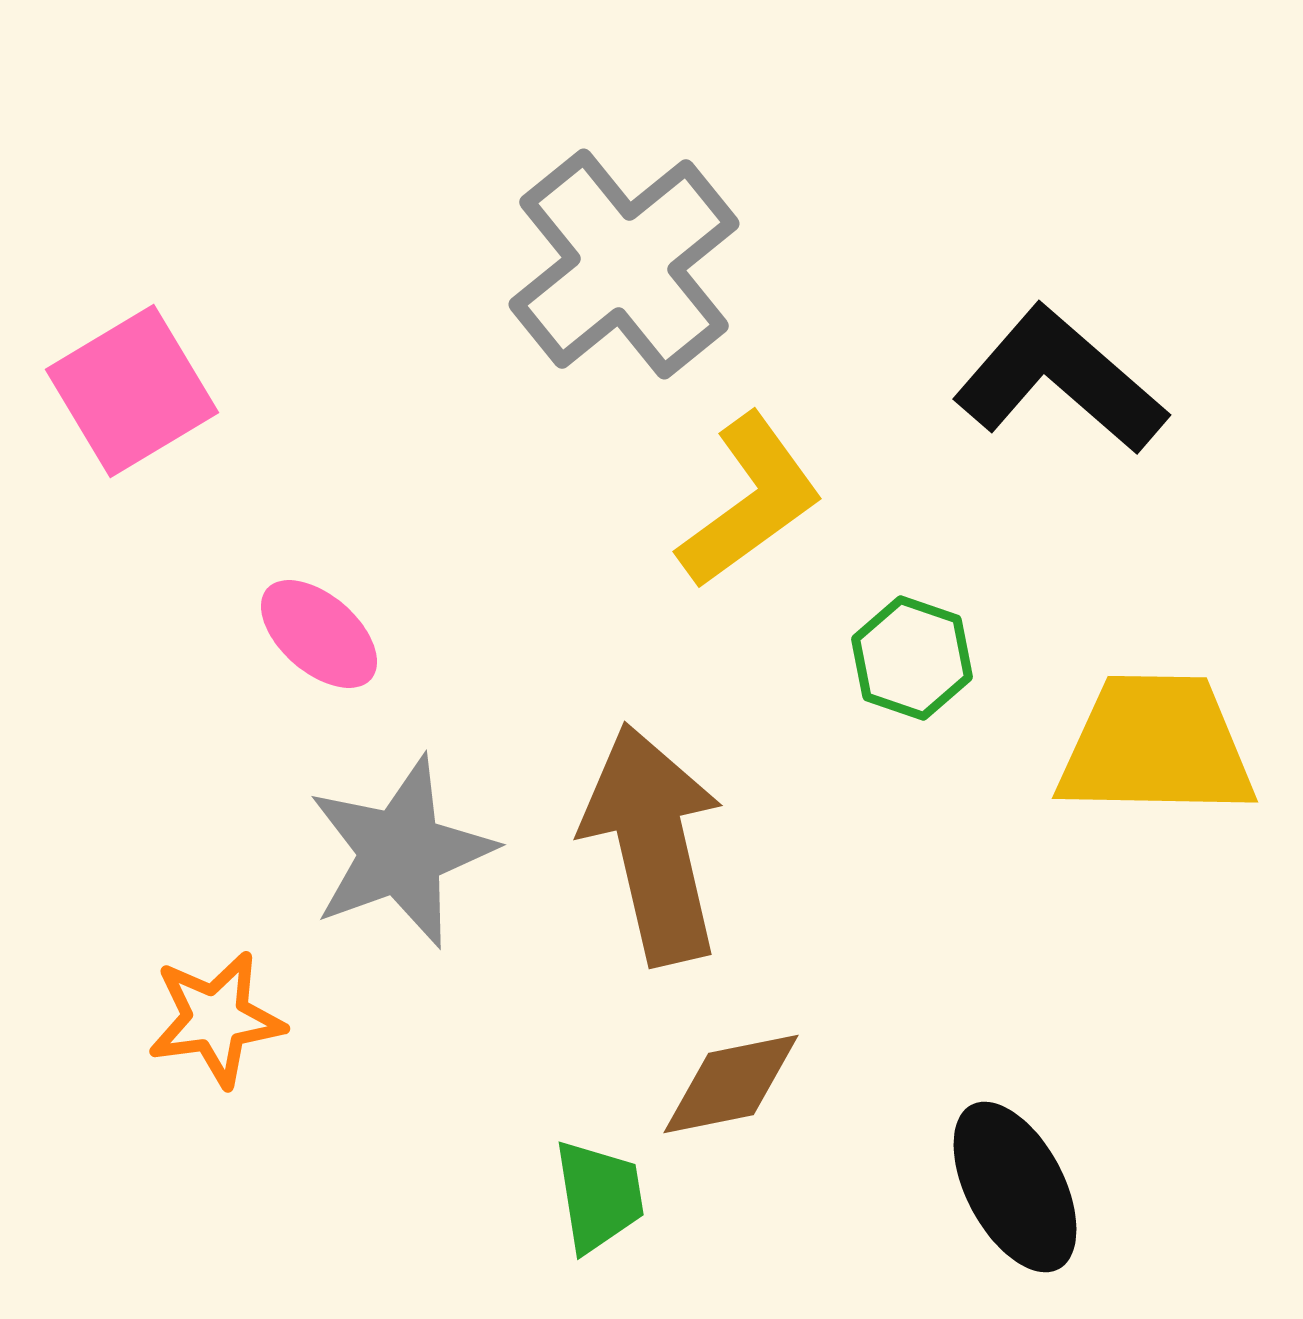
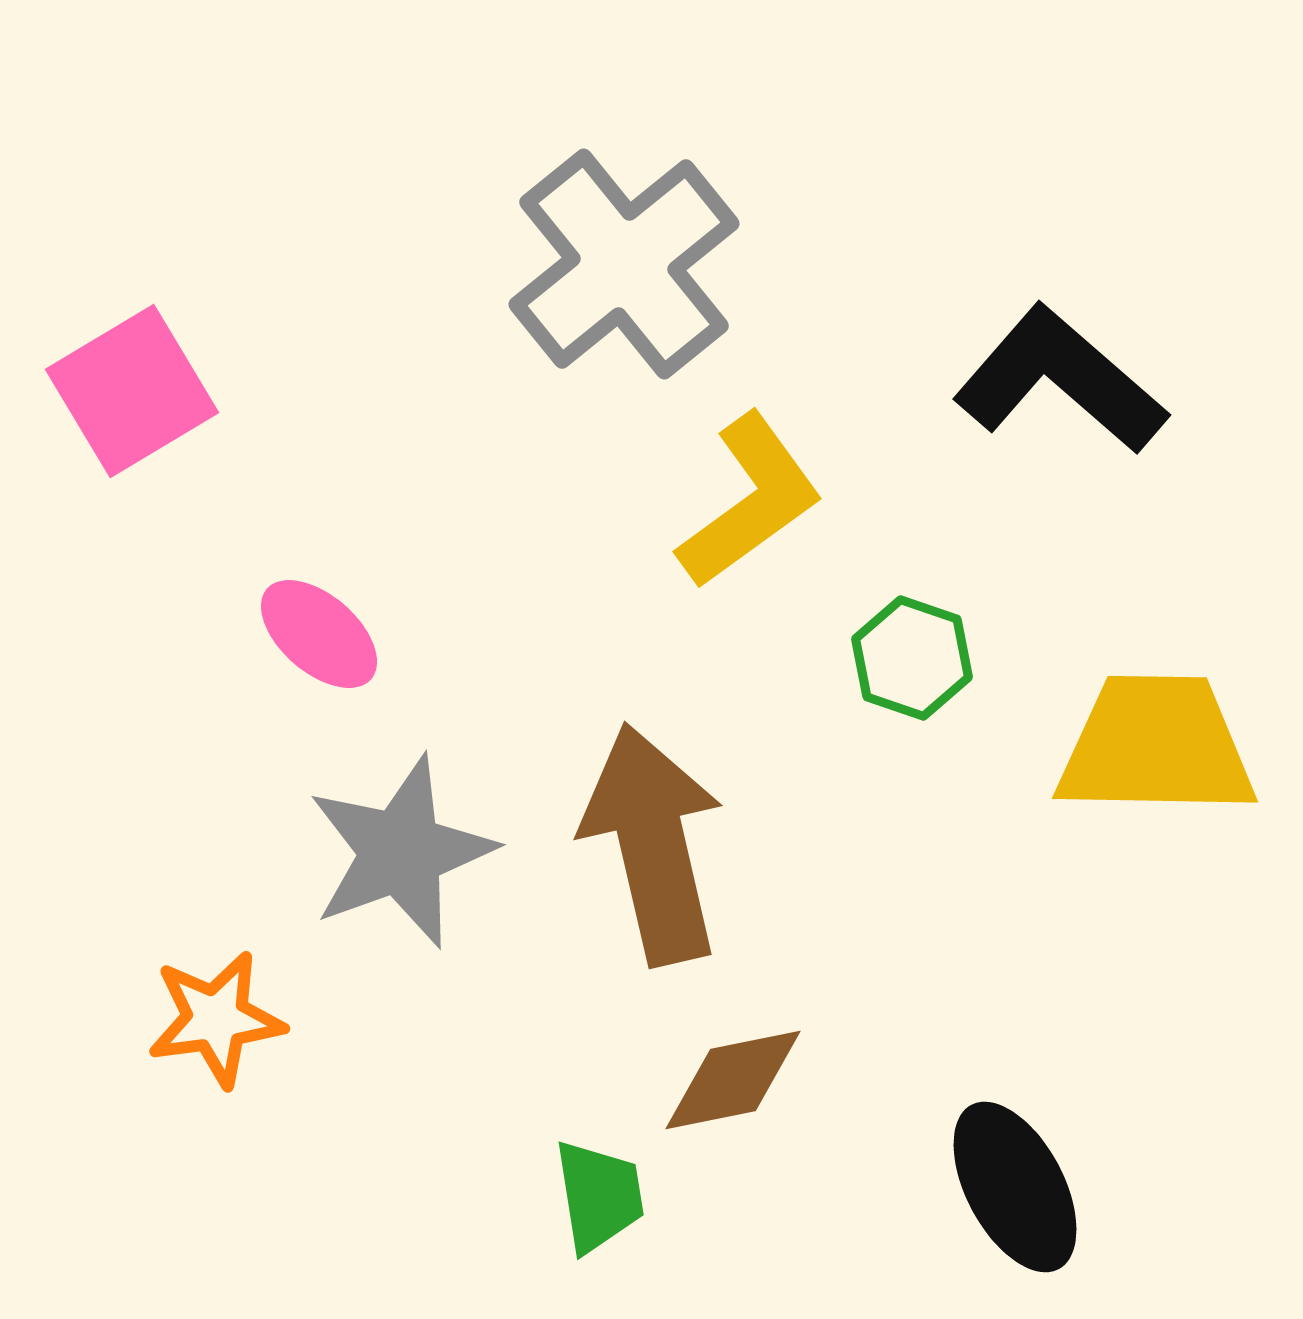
brown diamond: moved 2 px right, 4 px up
